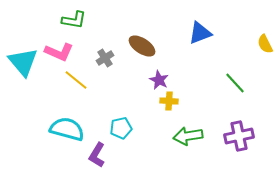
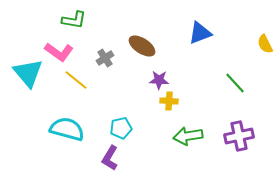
pink L-shape: rotated 12 degrees clockwise
cyan triangle: moved 5 px right, 11 px down
purple star: rotated 24 degrees counterclockwise
purple L-shape: moved 13 px right, 3 px down
